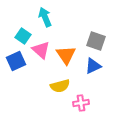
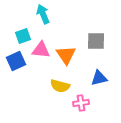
cyan arrow: moved 2 px left, 3 px up
cyan square: rotated 35 degrees clockwise
gray square: rotated 18 degrees counterclockwise
pink triangle: rotated 36 degrees counterclockwise
blue triangle: moved 6 px right, 12 px down; rotated 12 degrees clockwise
yellow semicircle: rotated 30 degrees clockwise
